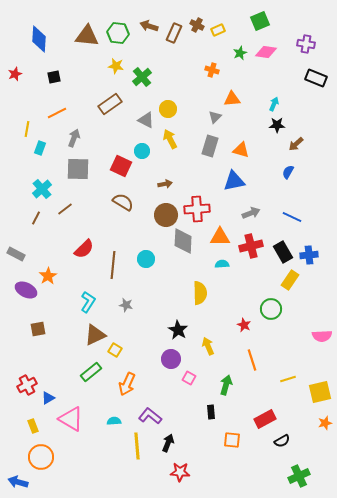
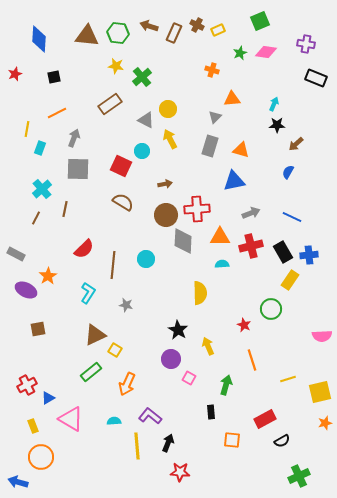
brown line at (65, 209): rotated 42 degrees counterclockwise
cyan L-shape at (88, 302): moved 9 px up
